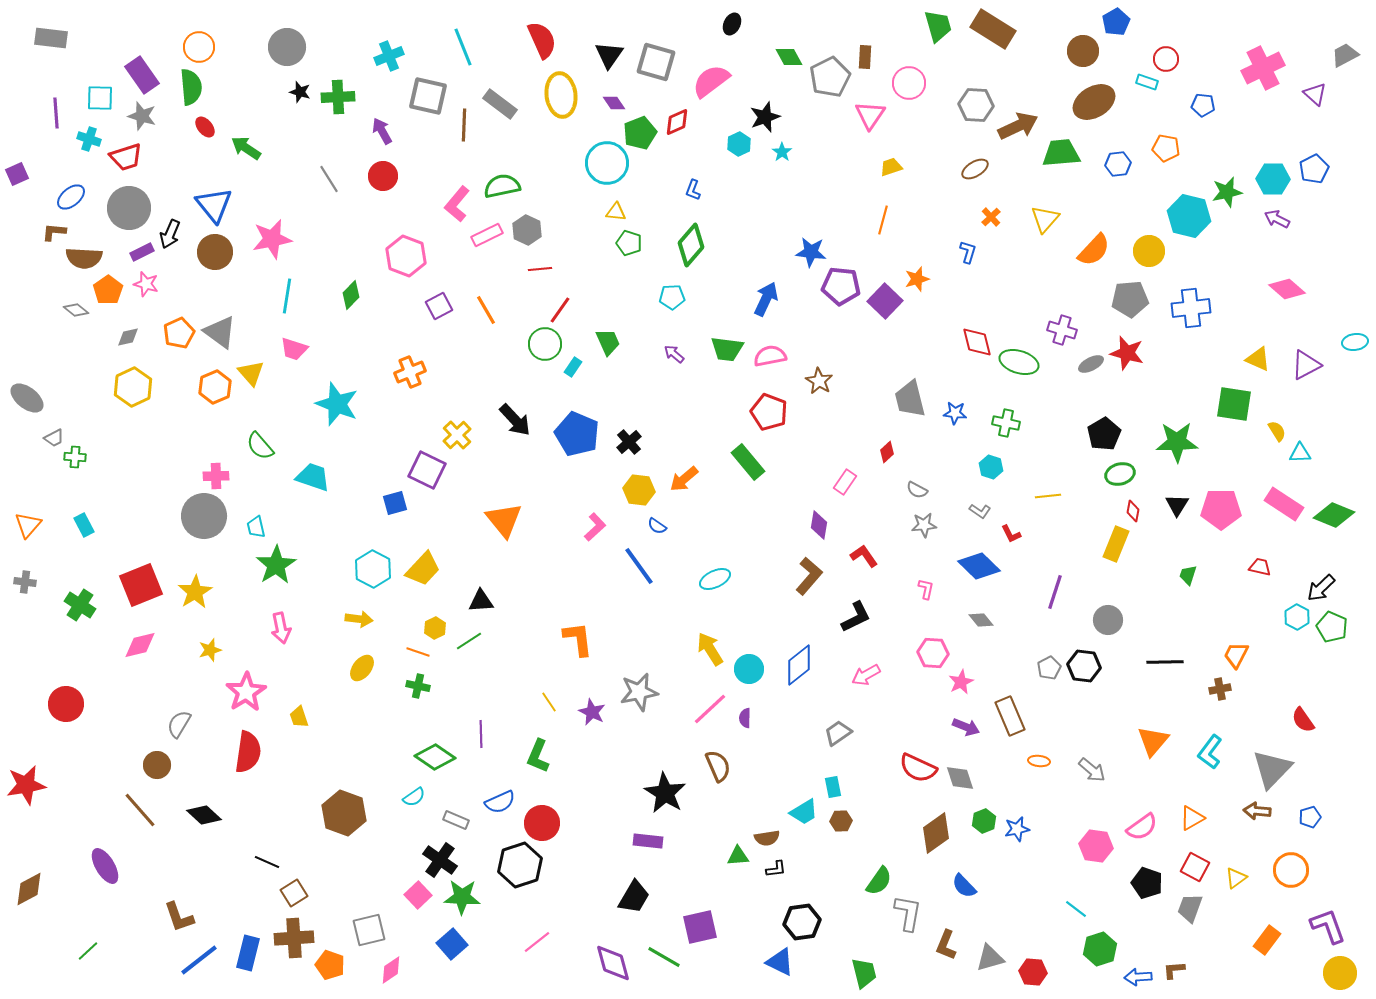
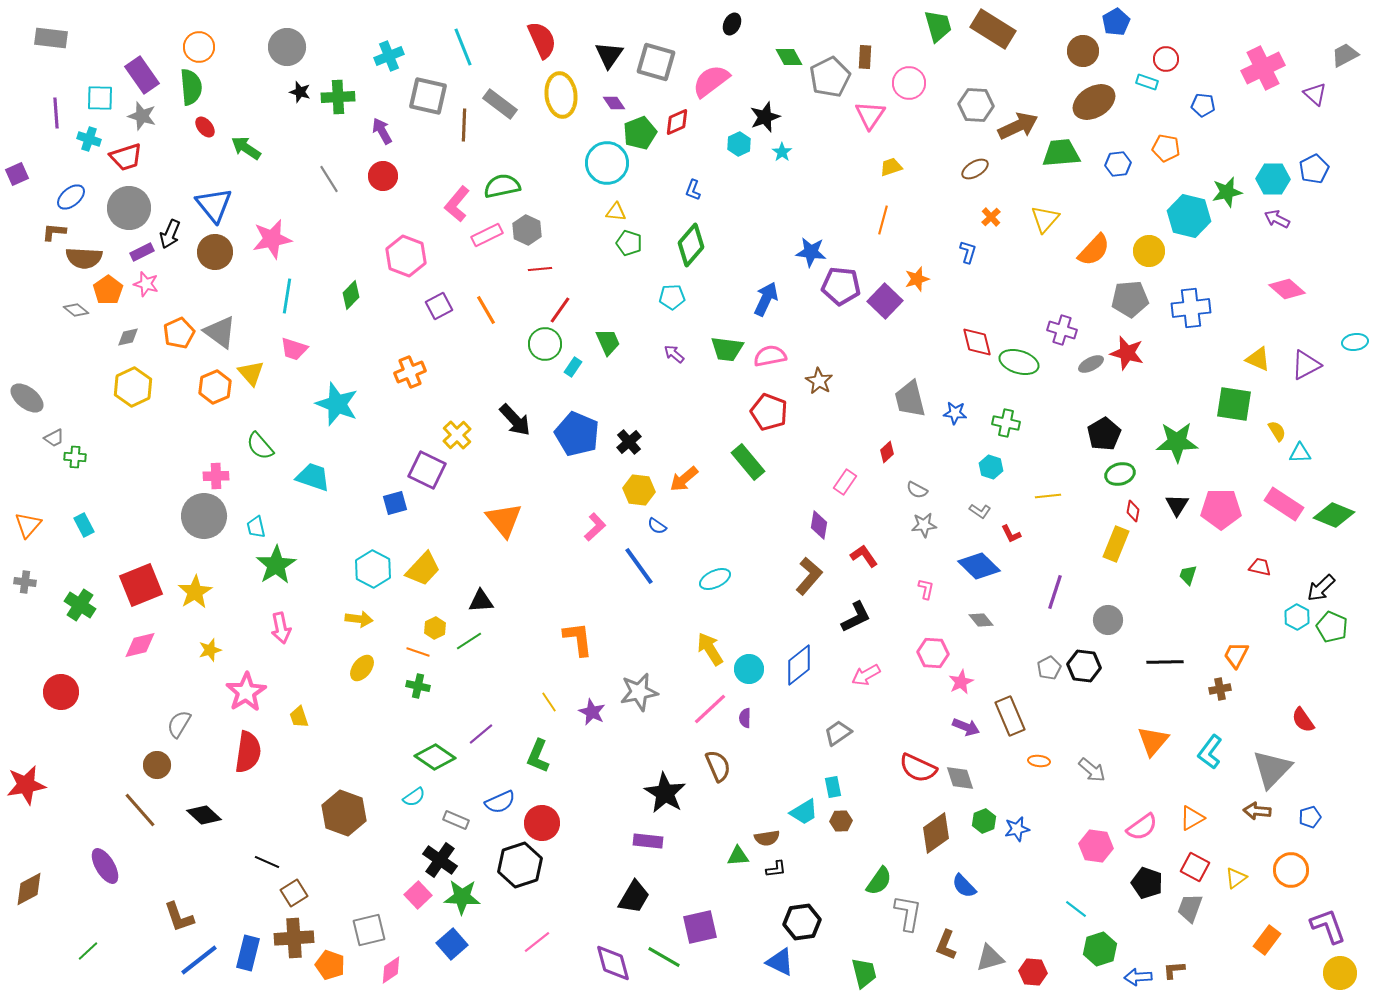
red circle at (66, 704): moved 5 px left, 12 px up
purple line at (481, 734): rotated 52 degrees clockwise
